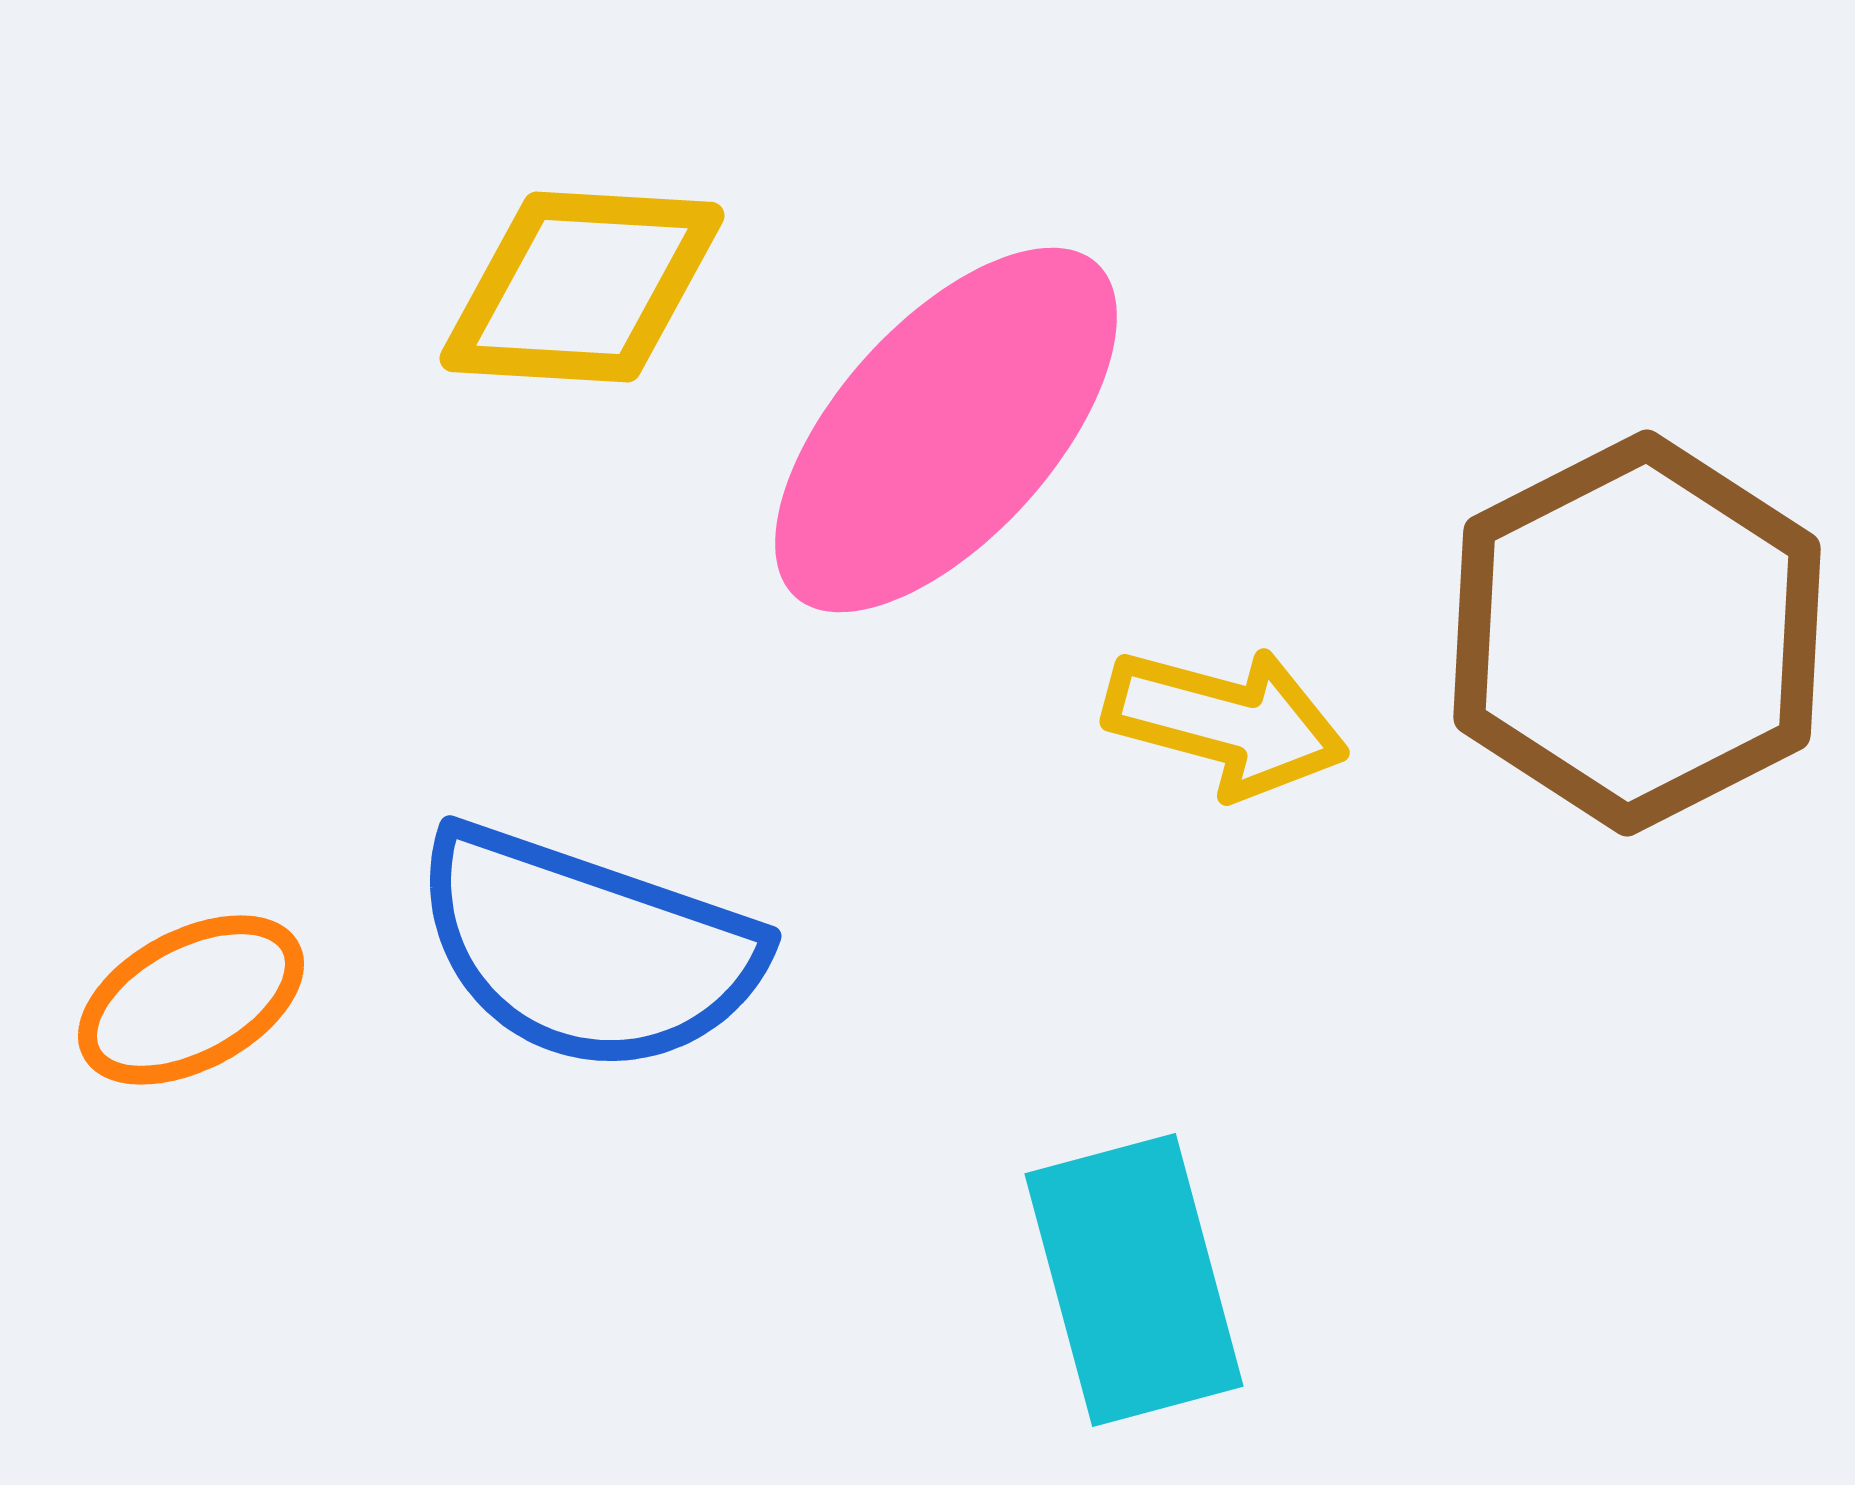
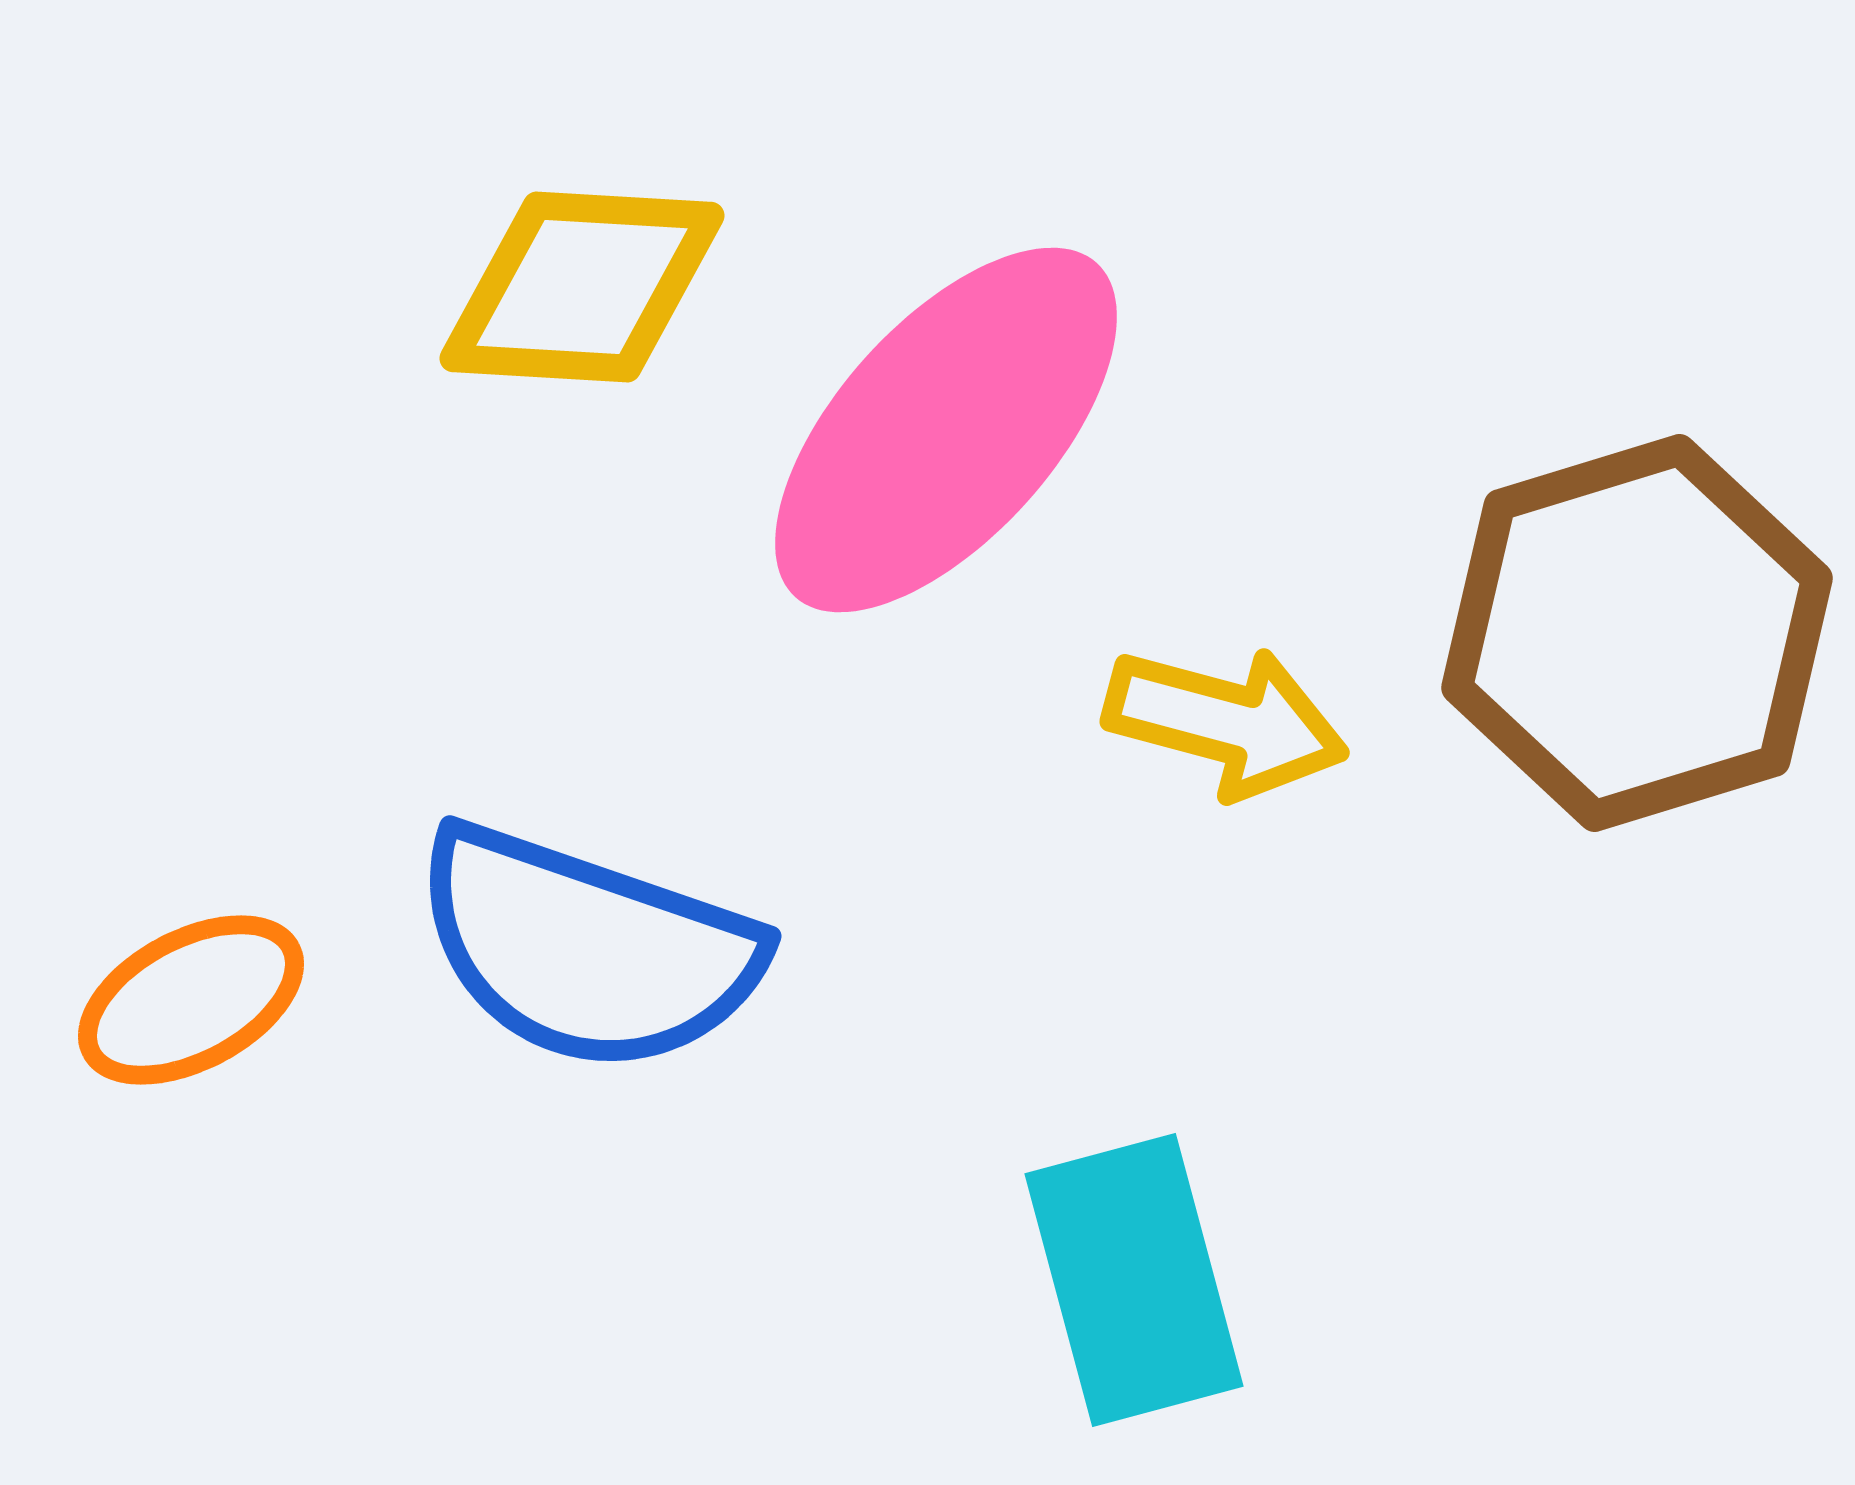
brown hexagon: rotated 10 degrees clockwise
